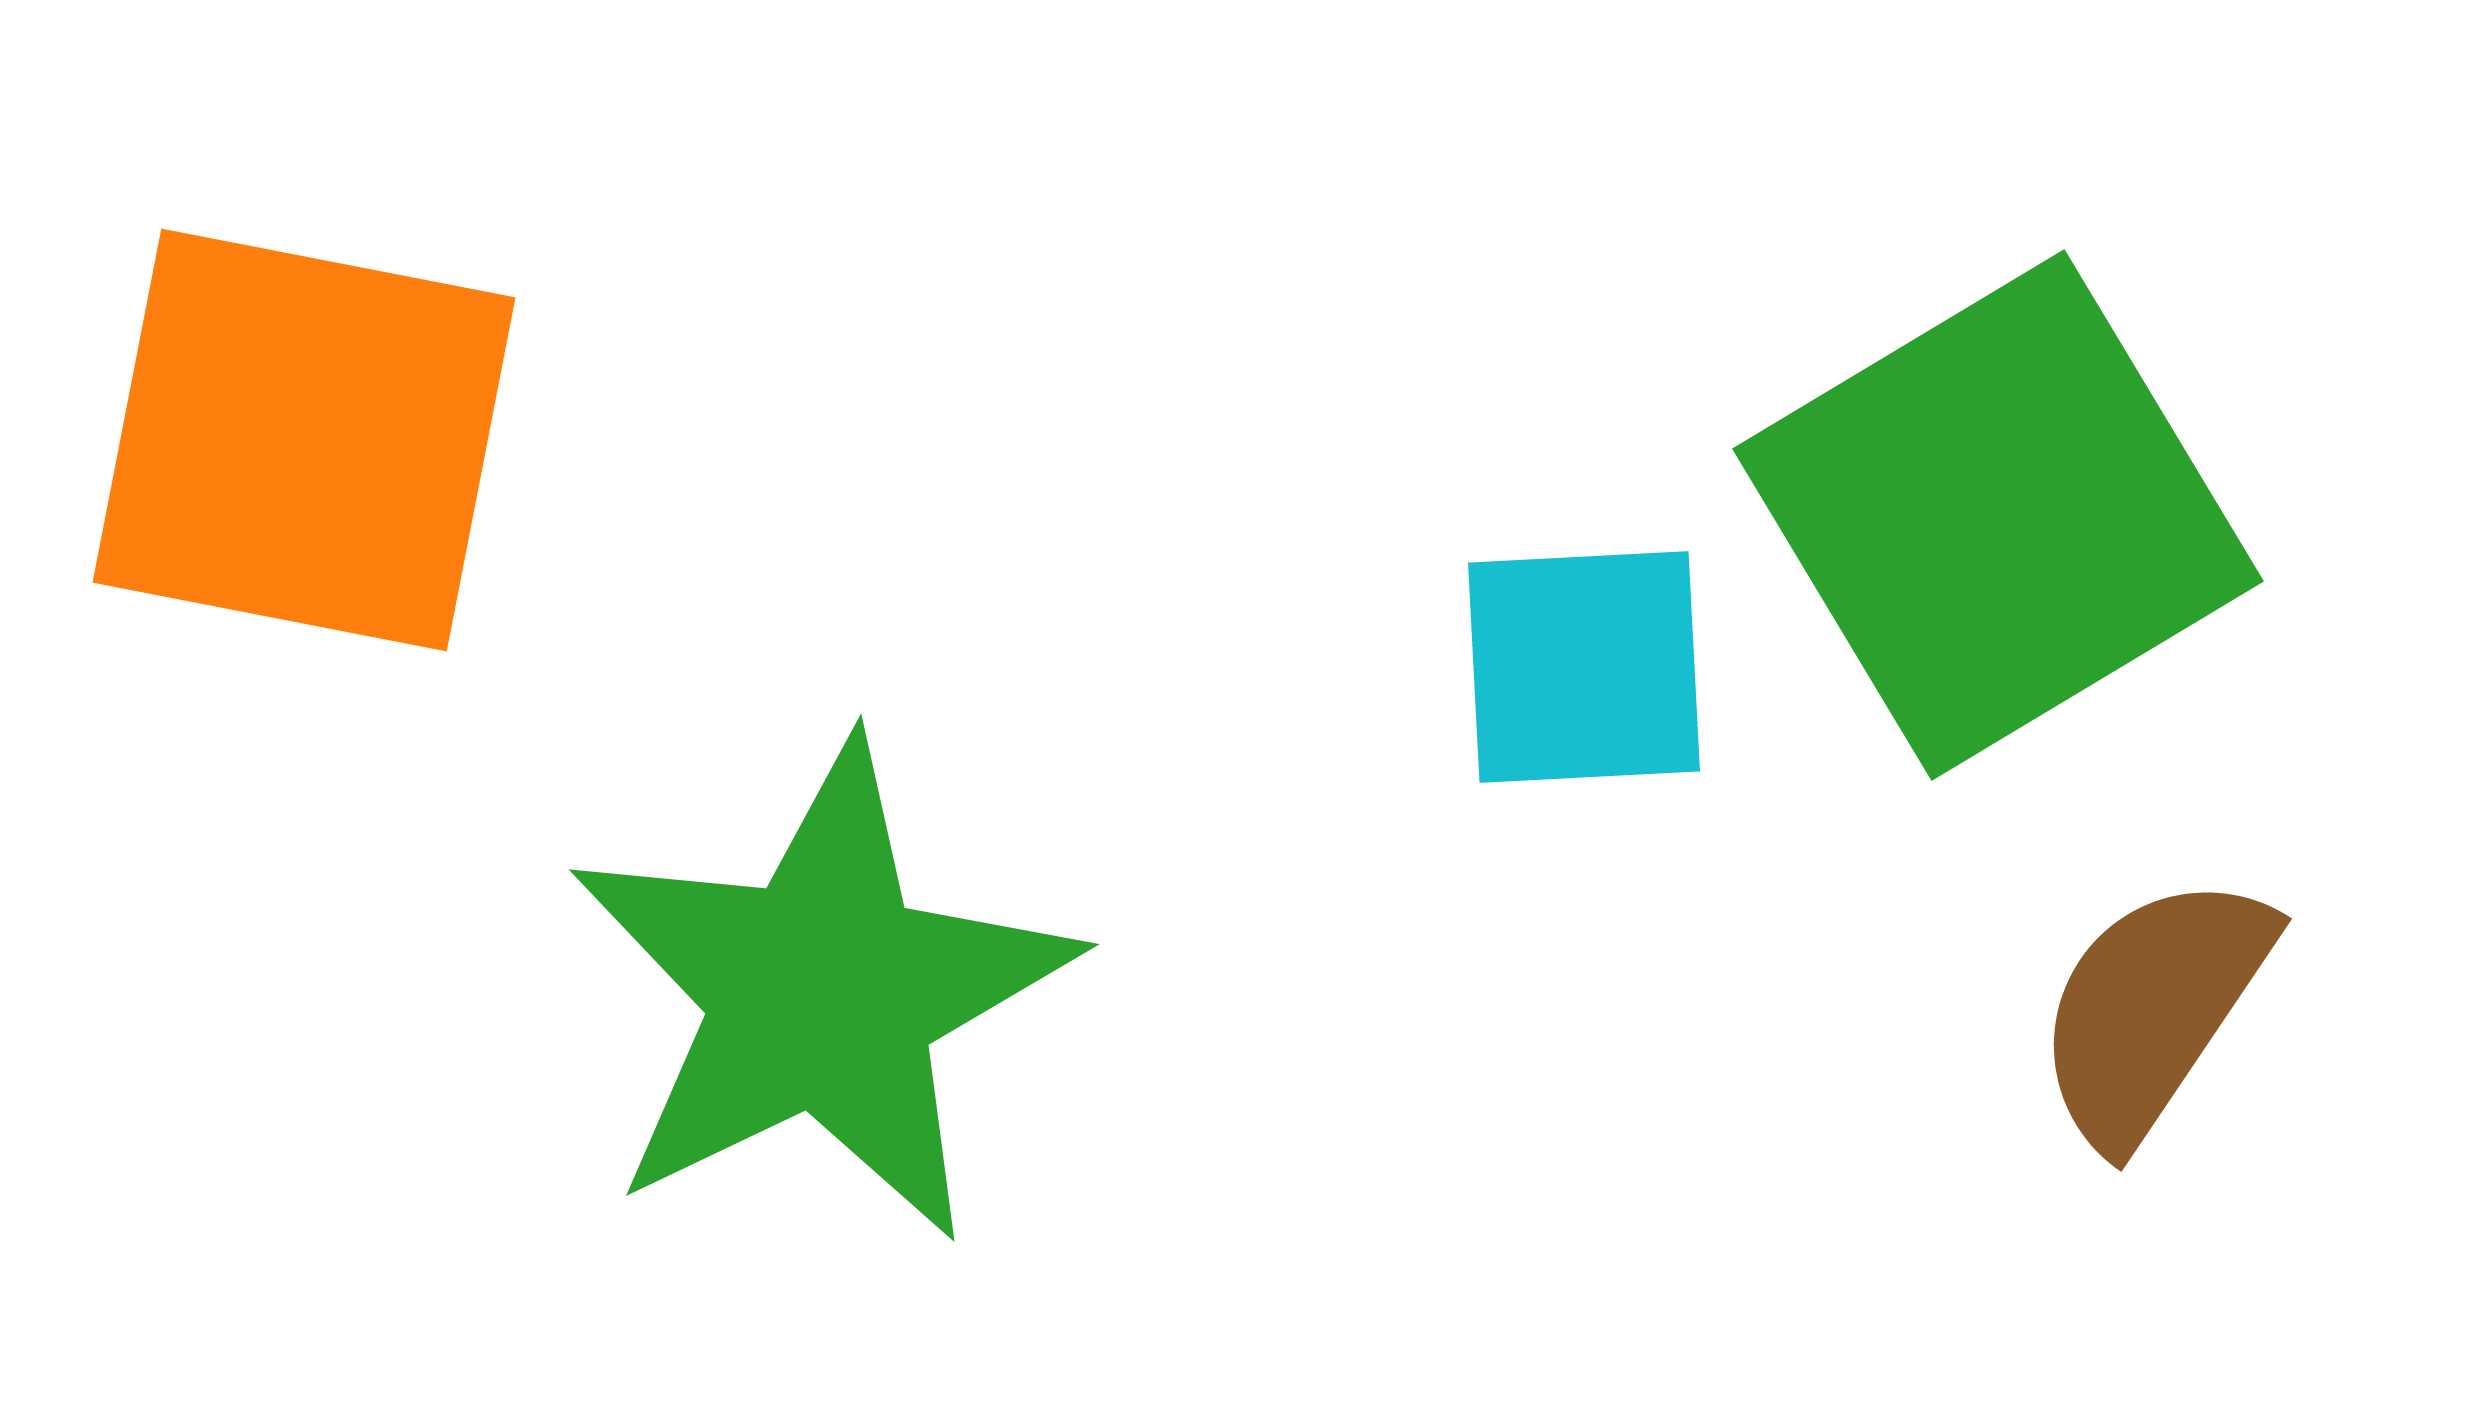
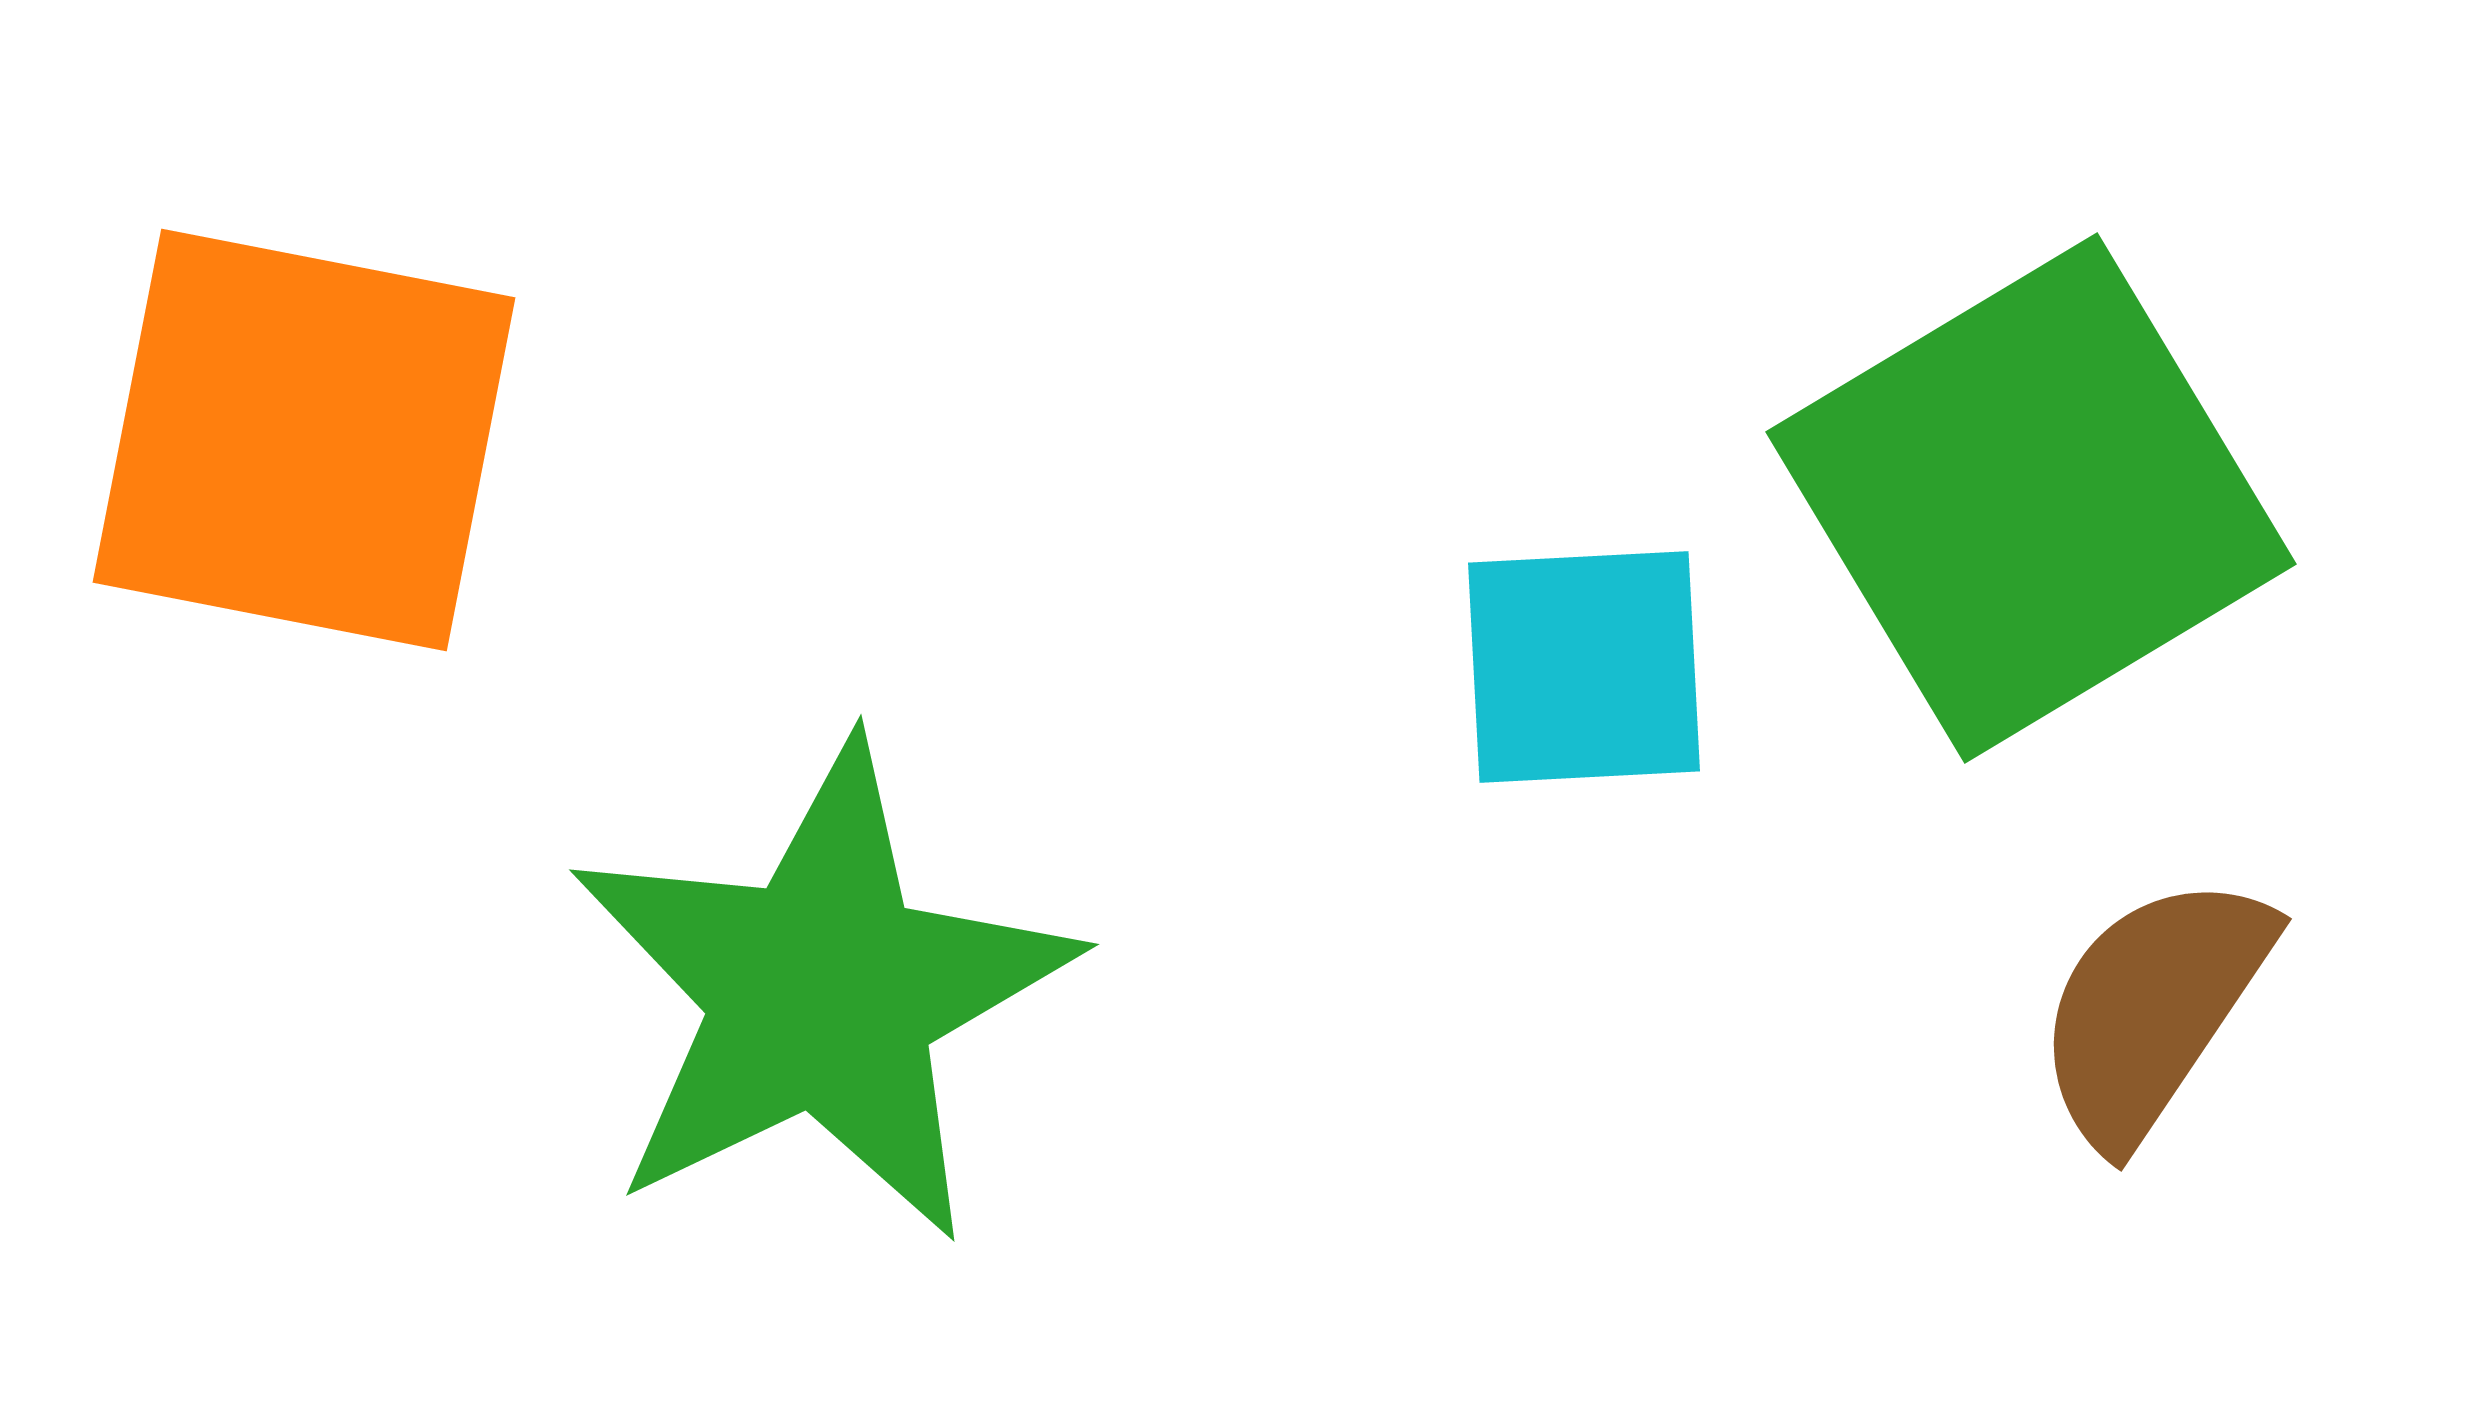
green square: moved 33 px right, 17 px up
